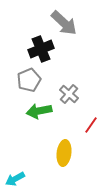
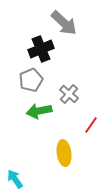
gray pentagon: moved 2 px right
yellow ellipse: rotated 15 degrees counterclockwise
cyan arrow: rotated 84 degrees clockwise
